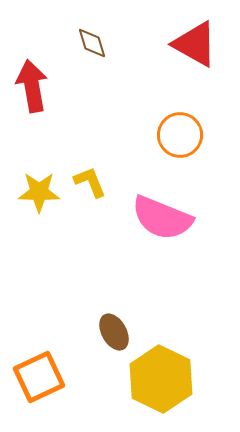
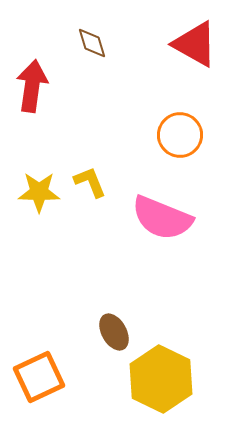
red arrow: rotated 18 degrees clockwise
